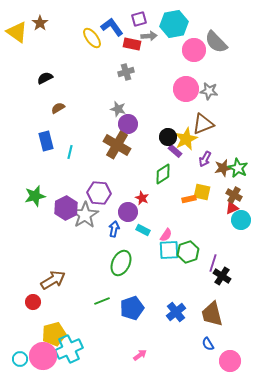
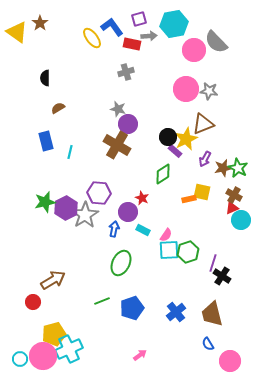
black semicircle at (45, 78): rotated 63 degrees counterclockwise
green star at (35, 196): moved 10 px right, 6 px down
